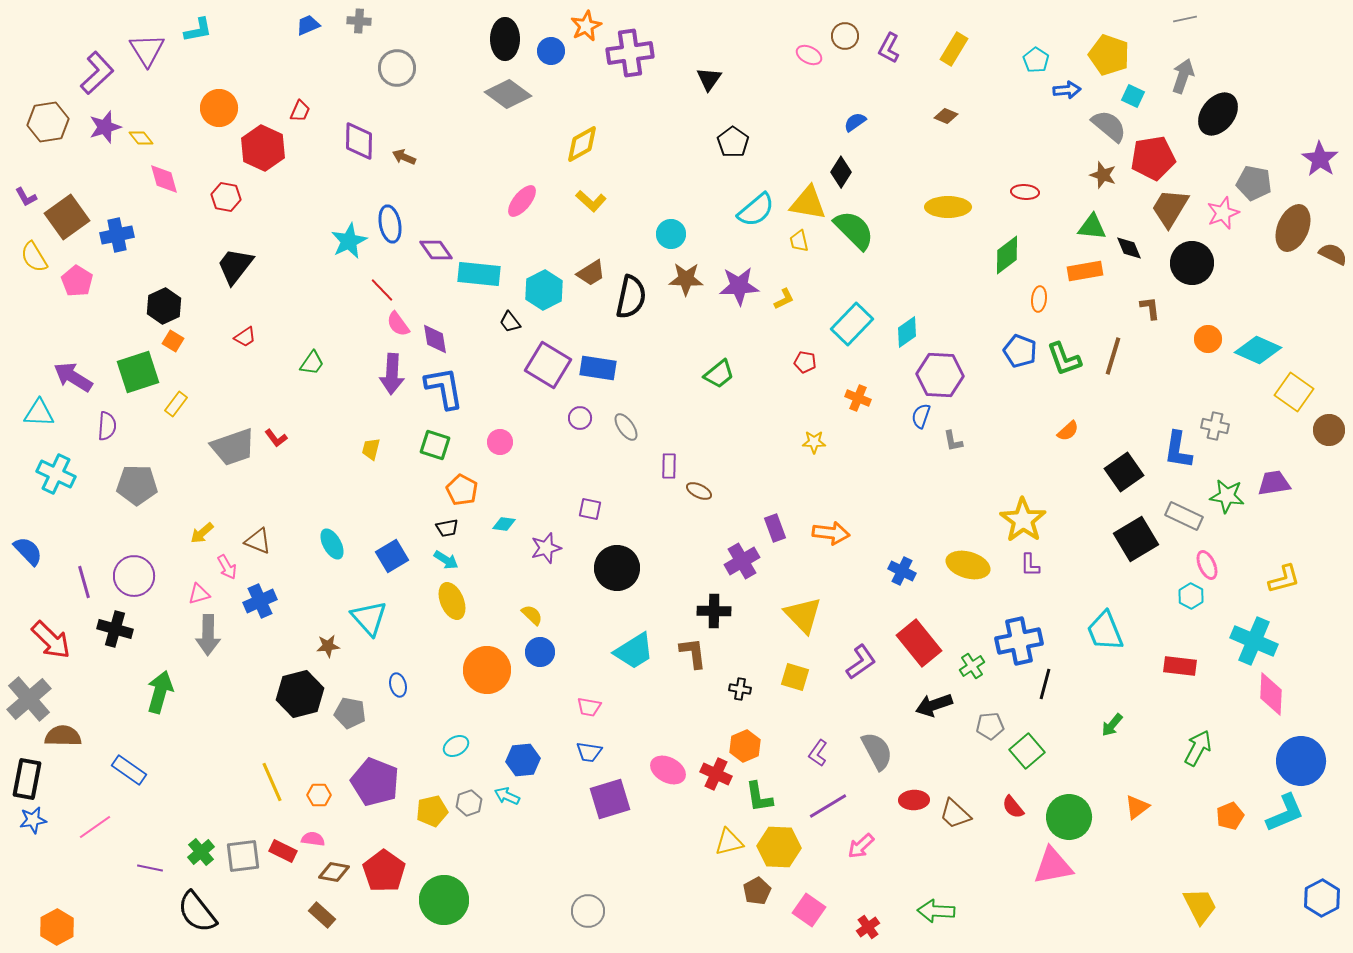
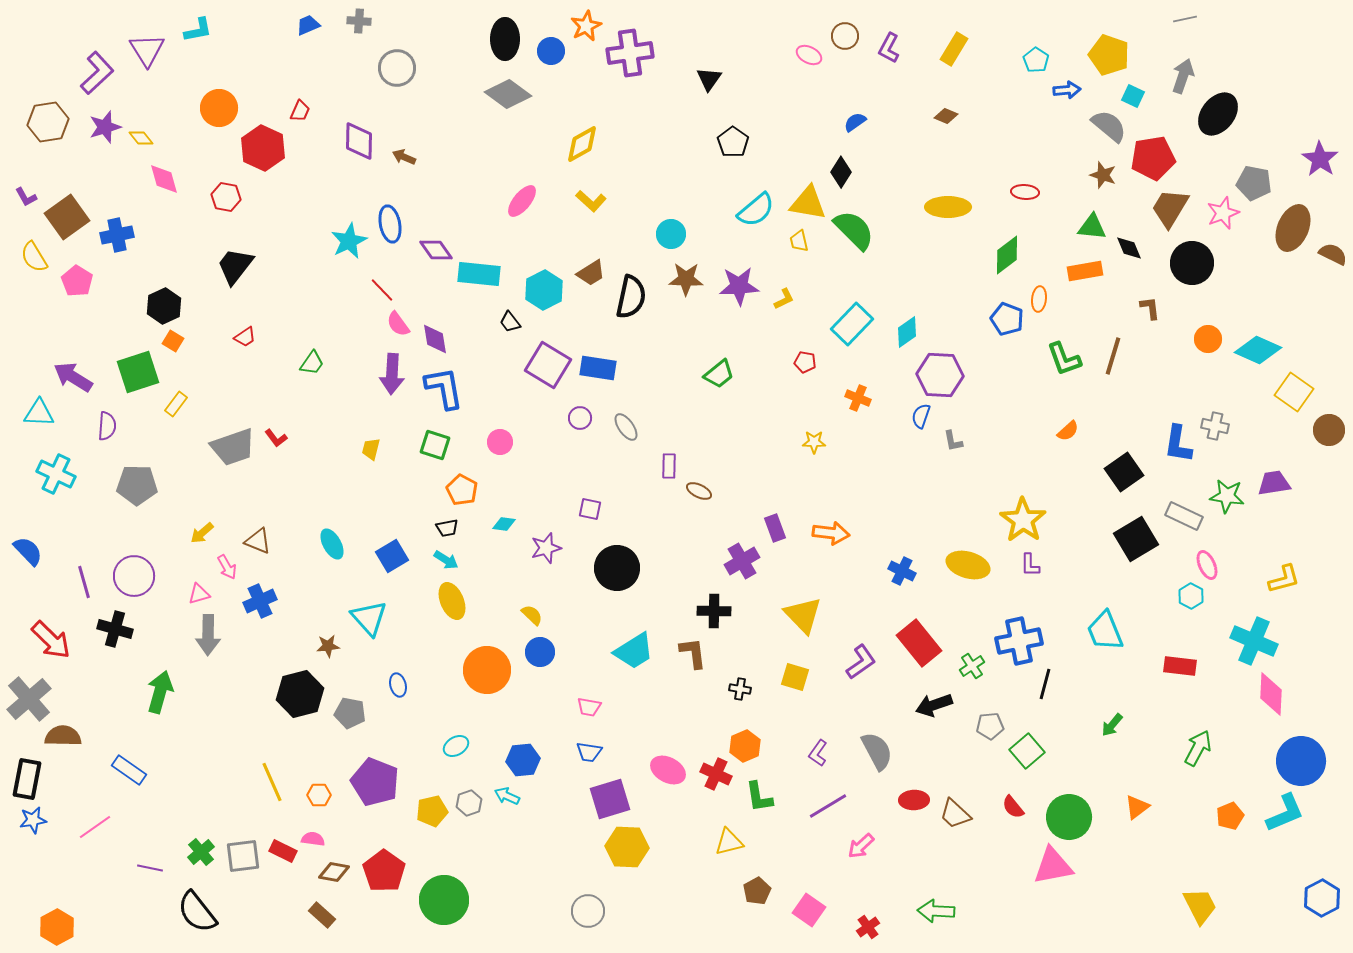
blue pentagon at (1020, 351): moved 13 px left, 32 px up
blue L-shape at (1178, 450): moved 6 px up
yellow hexagon at (779, 847): moved 152 px left
